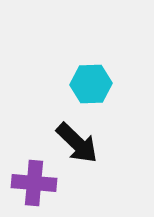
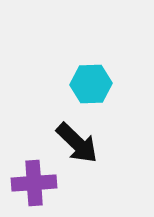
purple cross: rotated 9 degrees counterclockwise
